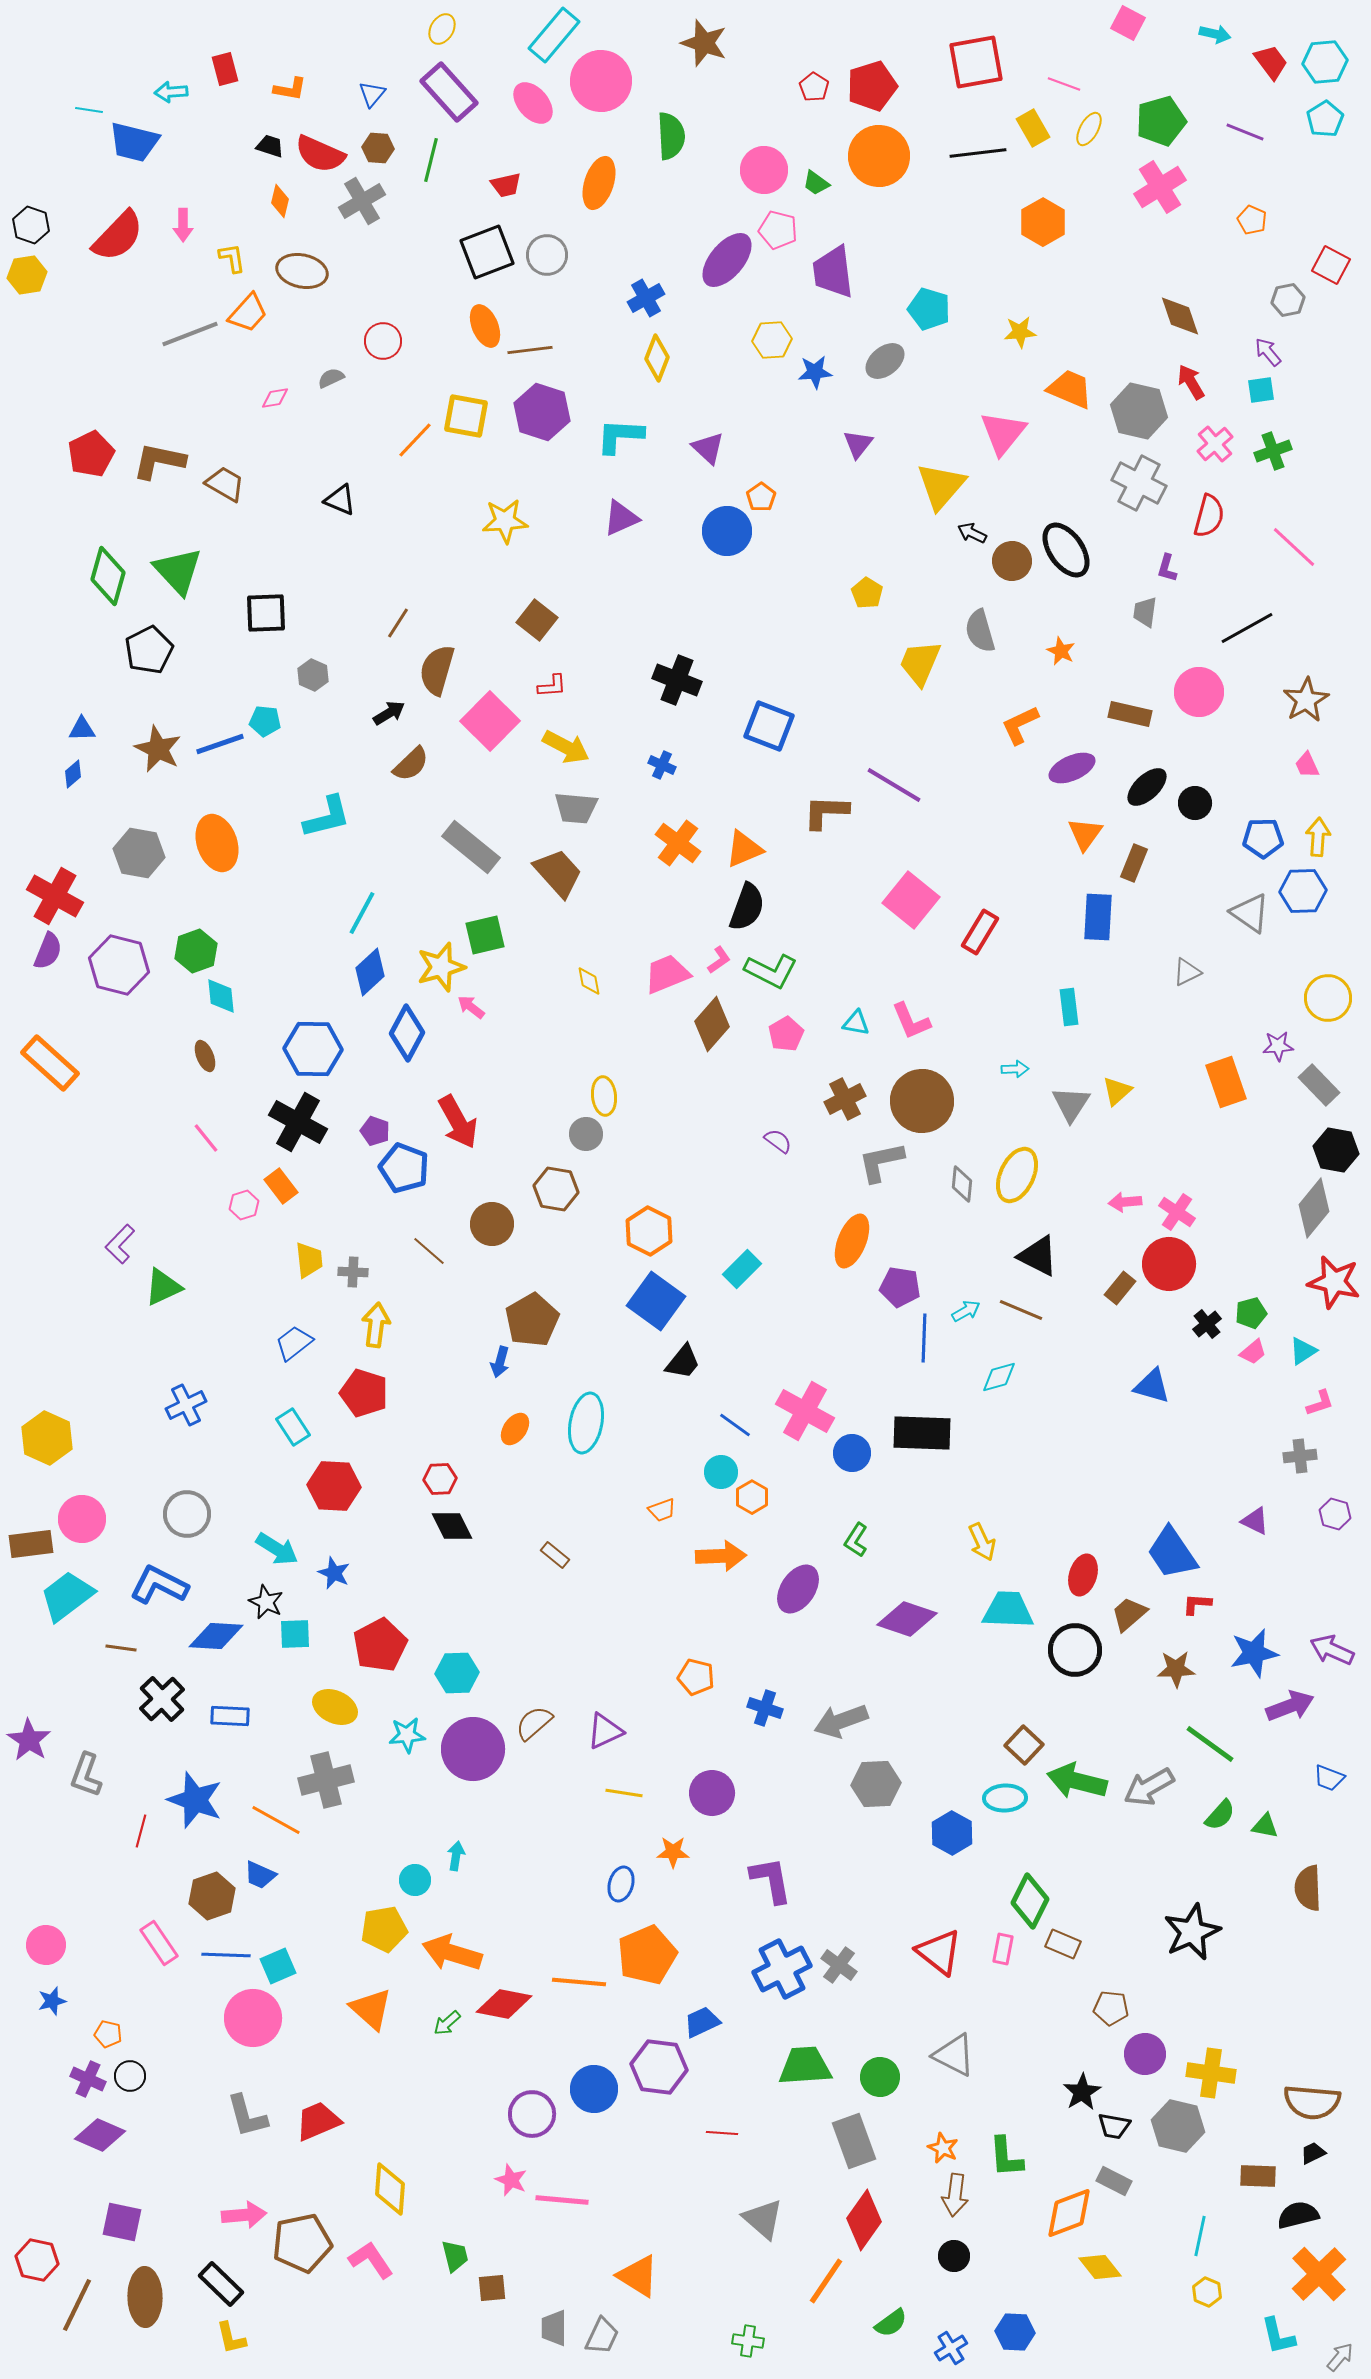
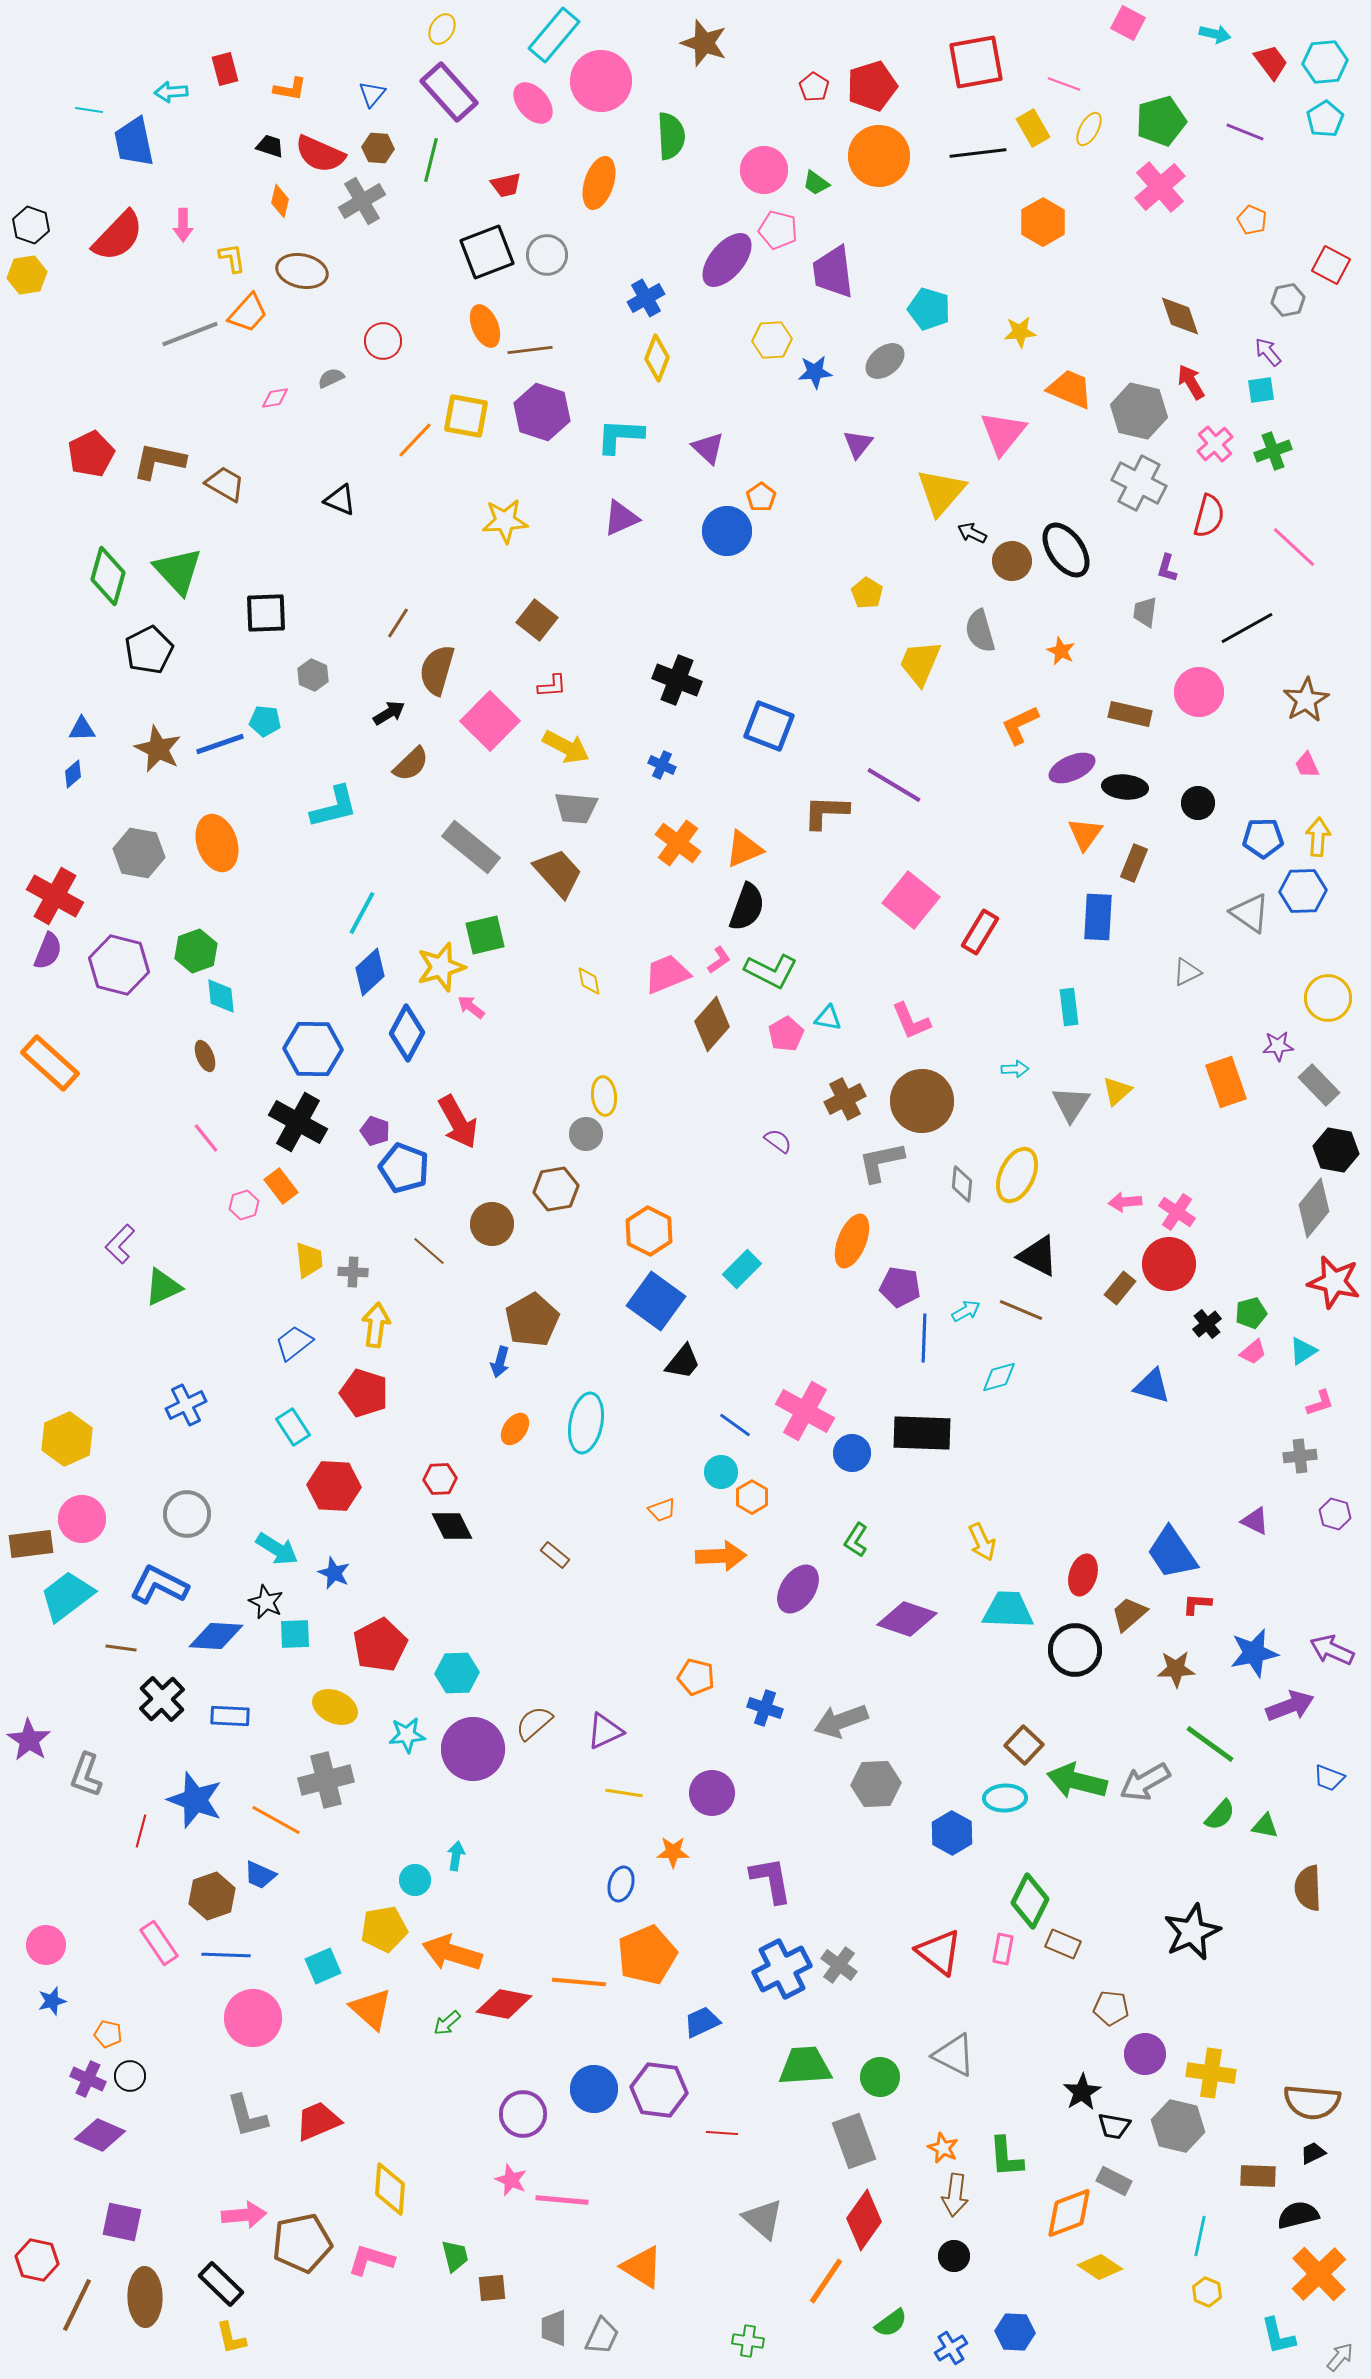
blue trapezoid at (134, 142): rotated 64 degrees clockwise
pink cross at (1160, 187): rotated 9 degrees counterclockwise
yellow triangle at (941, 486): moved 6 px down
black ellipse at (1147, 787): moved 22 px left; rotated 48 degrees clockwise
black circle at (1195, 803): moved 3 px right
cyan L-shape at (327, 817): moved 7 px right, 10 px up
cyan triangle at (856, 1023): moved 28 px left, 5 px up
brown hexagon at (556, 1189): rotated 18 degrees counterclockwise
yellow hexagon at (47, 1438): moved 20 px right, 1 px down; rotated 12 degrees clockwise
gray arrow at (1149, 1787): moved 4 px left, 5 px up
cyan square at (278, 1966): moved 45 px right
purple hexagon at (659, 2067): moved 23 px down
purple circle at (532, 2114): moved 9 px left
pink L-shape at (371, 2260): rotated 39 degrees counterclockwise
yellow diamond at (1100, 2267): rotated 18 degrees counterclockwise
orange triangle at (638, 2276): moved 4 px right, 9 px up
